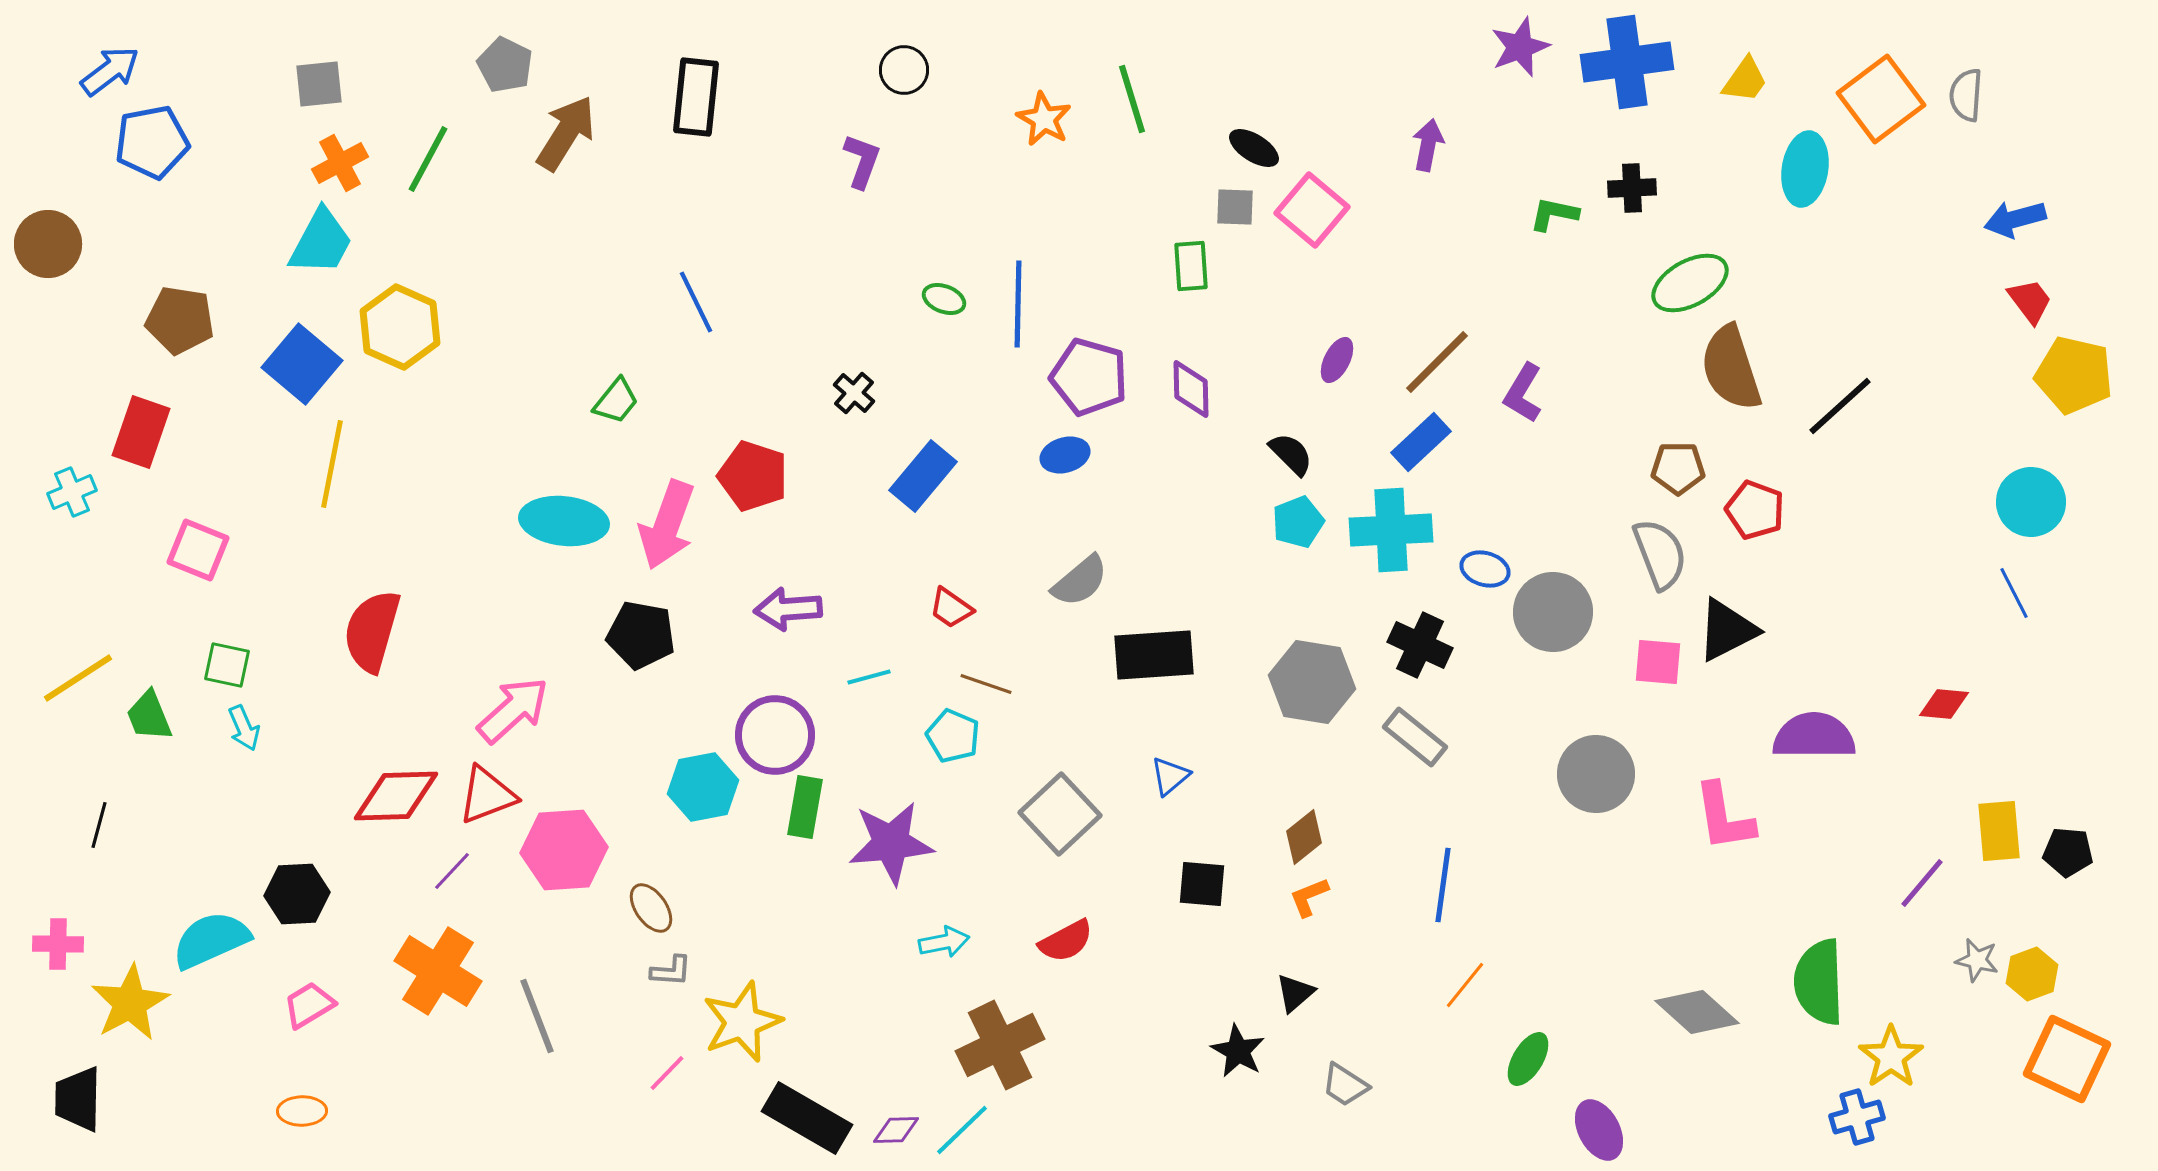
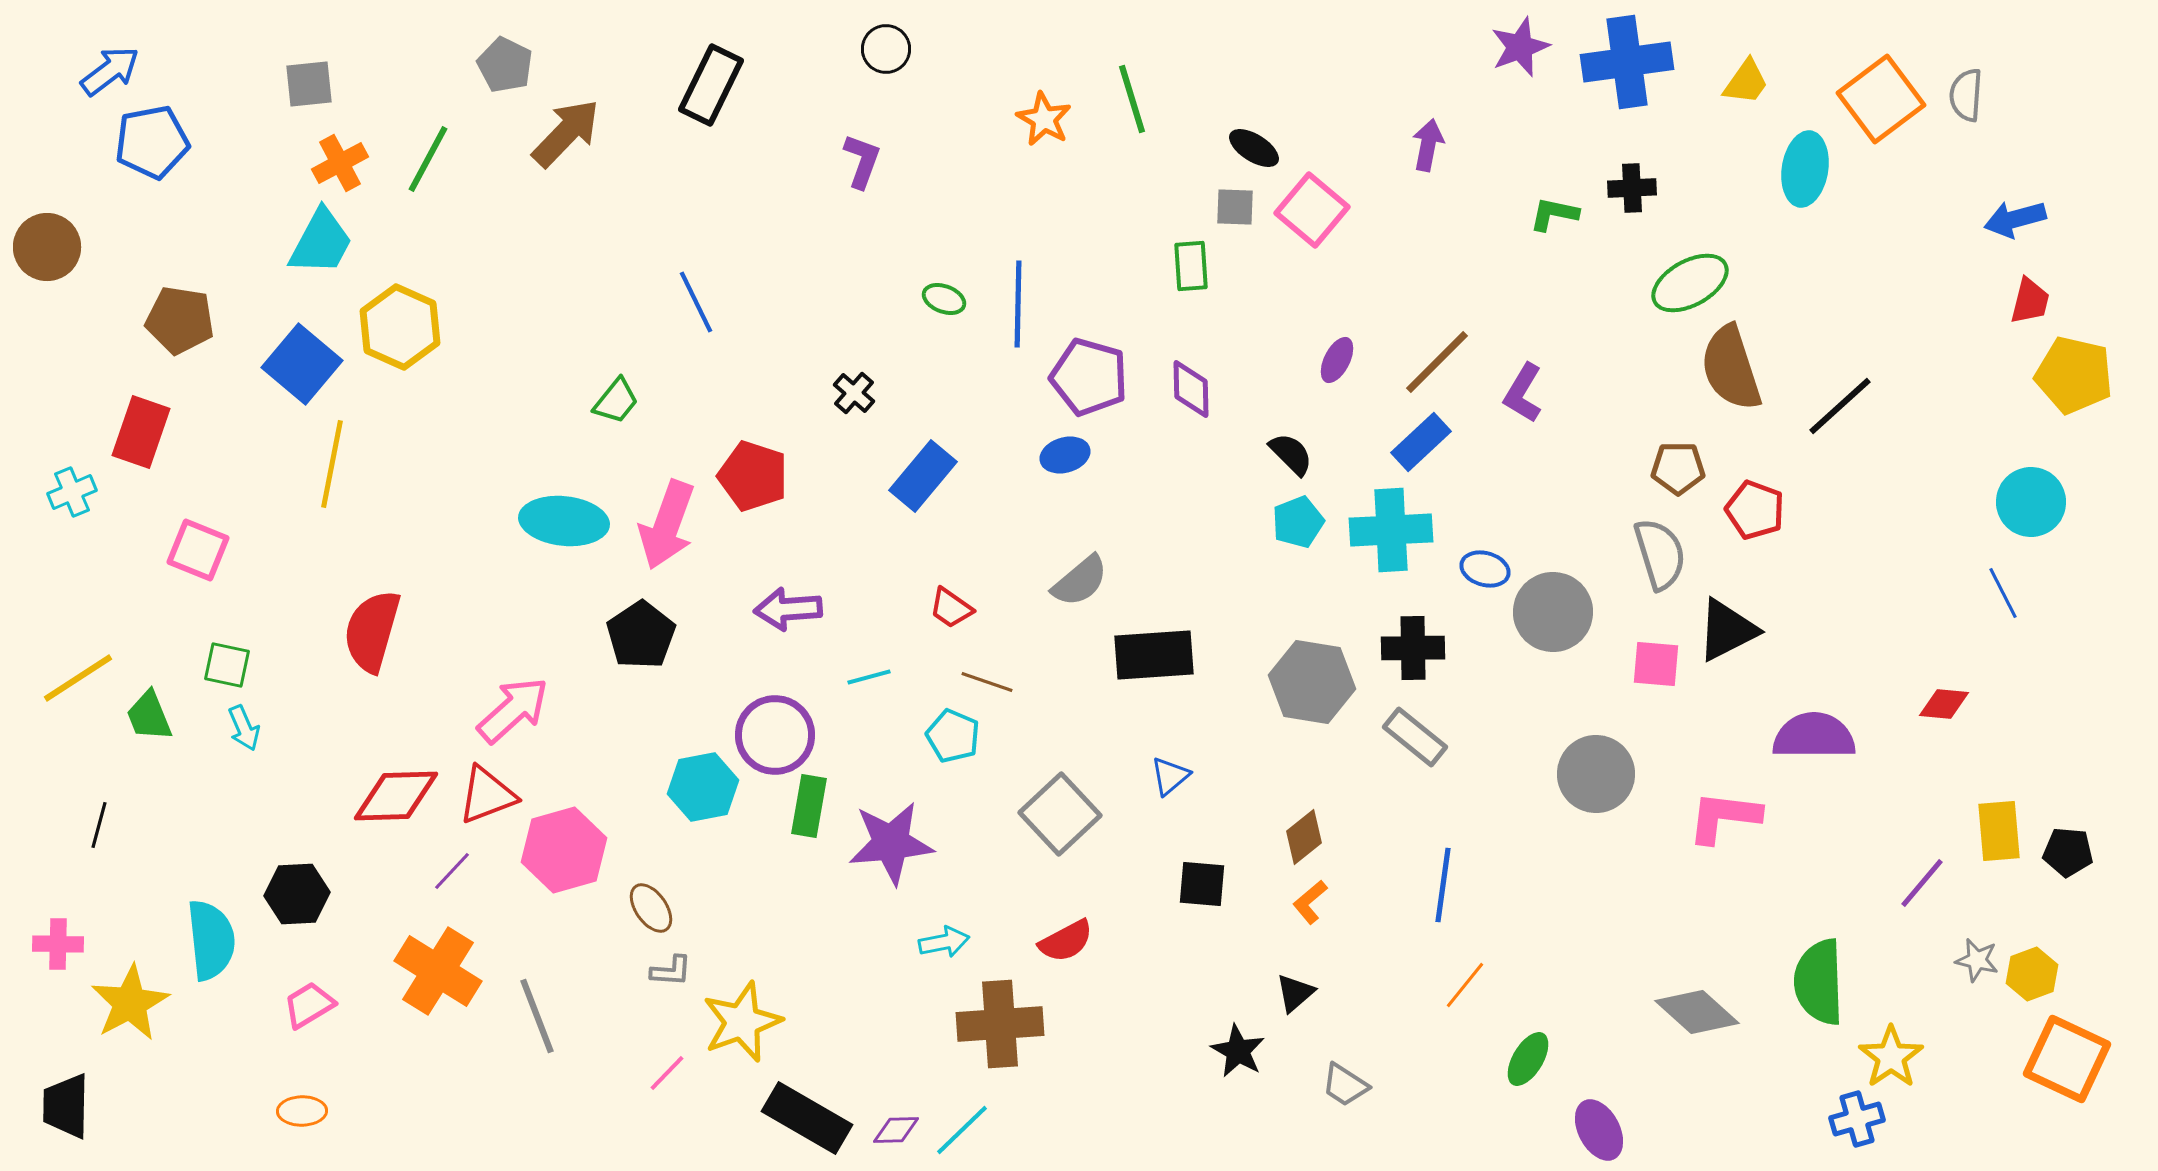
black circle at (904, 70): moved 18 px left, 21 px up
yellow trapezoid at (1745, 80): moved 1 px right, 2 px down
gray square at (319, 84): moved 10 px left
black rectangle at (696, 97): moved 15 px right, 12 px up; rotated 20 degrees clockwise
brown arrow at (566, 133): rotated 12 degrees clockwise
brown circle at (48, 244): moved 1 px left, 3 px down
red trapezoid at (2030, 301): rotated 51 degrees clockwise
gray semicircle at (1660, 554): rotated 4 degrees clockwise
blue line at (2014, 593): moved 11 px left
black pentagon at (641, 635): rotated 28 degrees clockwise
black cross at (1420, 645): moved 7 px left, 3 px down; rotated 26 degrees counterclockwise
pink square at (1658, 662): moved 2 px left, 2 px down
brown line at (986, 684): moved 1 px right, 2 px up
green rectangle at (805, 807): moved 4 px right, 1 px up
pink L-shape at (1724, 817): rotated 106 degrees clockwise
pink hexagon at (564, 850): rotated 12 degrees counterclockwise
orange L-shape at (1309, 897): moved 1 px right, 5 px down; rotated 18 degrees counterclockwise
cyan semicircle at (211, 940): rotated 108 degrees clockwise
brown cross at (1000, 1045): moved 21 px up; rotated 22 degrees clockwise
black trapezoid at (78, 1099): moved 12 px left, 7 px down
blue cross at (1857, 1117): moved 2 px down
